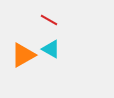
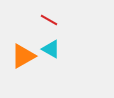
orange triangle: moved 1 px down
